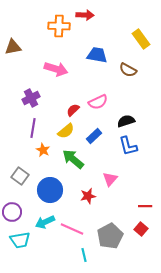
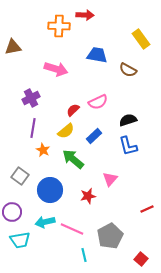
black semicircle: moved 2 px right, 1 px up
red line: moved 2 px right, 3 px down; rotated 24 degrees counterclockwise
cyan arrow: rotated 12 degrees clockwise
red square: moved 30 px down
